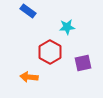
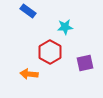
cyan star: moved 2 px left
purple square: moved 2 px right
orange arrow: moved 3 px up
